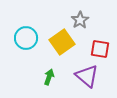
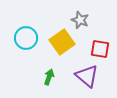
gray star: rotated 18 degrees counterclockwise
